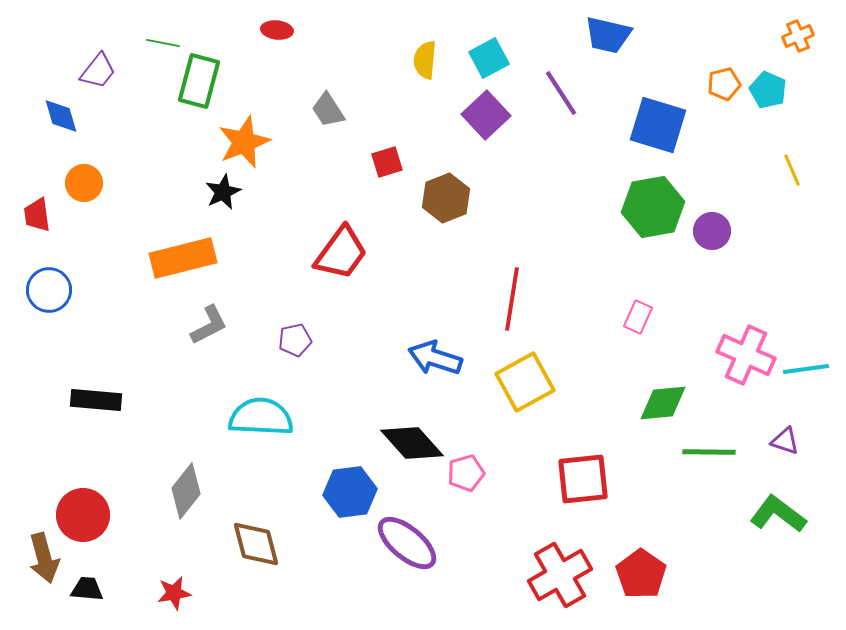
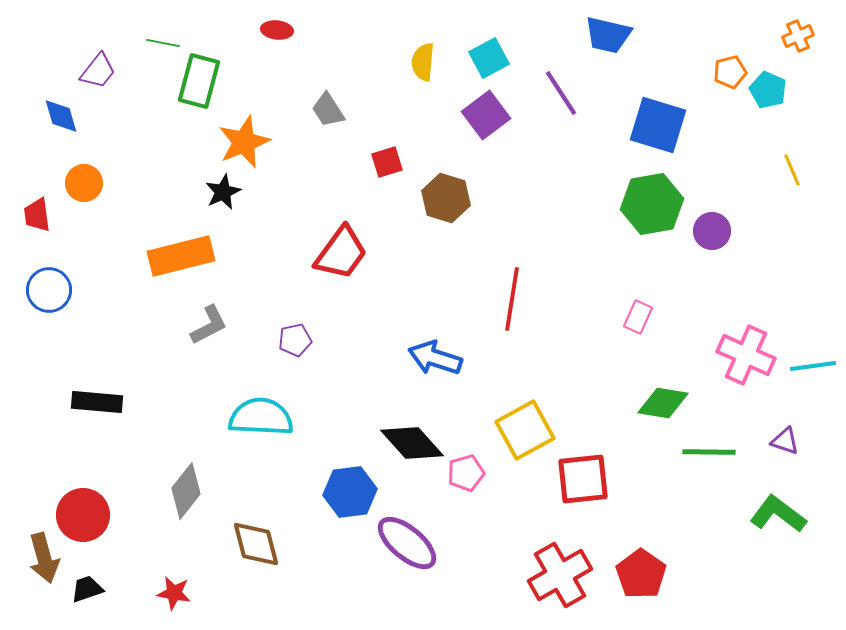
yellow semicircle at (425, 60): moved 2 px left, 2 px down
orange pentagon at (724, 84): moved 6 px right, 12 px up
purple square at (486, 115): rotated 6 degrees clockwise
brown hexagon at (446, 198): rotated 21 degrees counterclockwise
green hexagon at (653, 207): moved 1 px left, 3 px up
orange rectangle at (183, 258): moved 2 px left, 2 px up
cyan line at (806, 369): moved 7 px right, 3 px up
yellow square at (525, 382): moved 48 px down
black rectangle at (96, 400): moved 1 px right, 2 px down
green diamond at (663, 403): rotated 15 degrees clockwise
black trapezoid at (87, 589): rotated 24 degrees counterclockwise
red star at (174, 593): rotated 20 degrees clockwise
